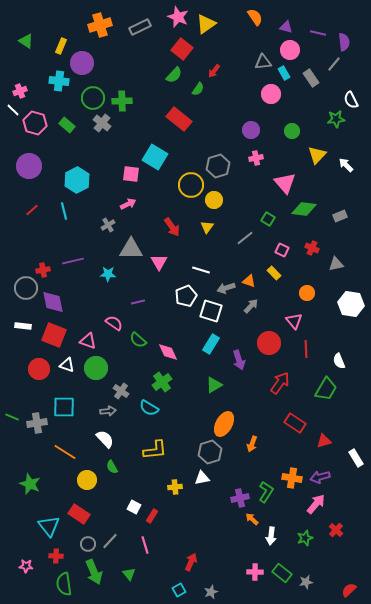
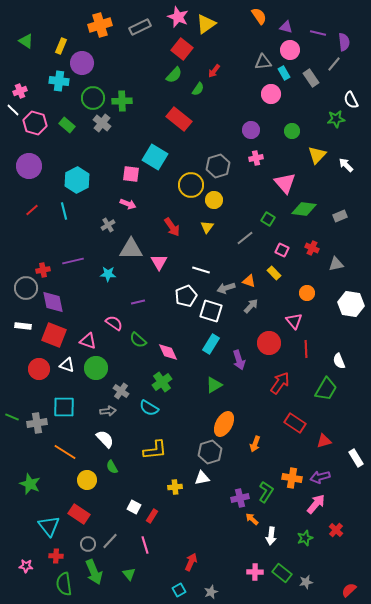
orange semicircle at (255, 17): moved 4 px right, 1 px up
pink arrow at (128, 204): rotated 49 degrees clockwise
orange arrow at (252, 444): moved 3 px right
